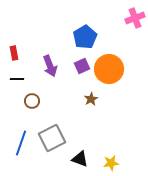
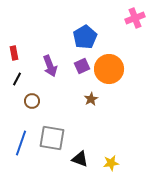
black line: rotated 64 degrees counterclockwise
gray square: rotated 36 degrees clockwise
